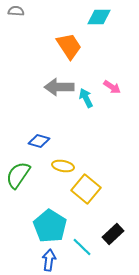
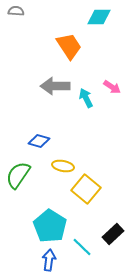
gray arrow: moved 4 px left, 1 px up
